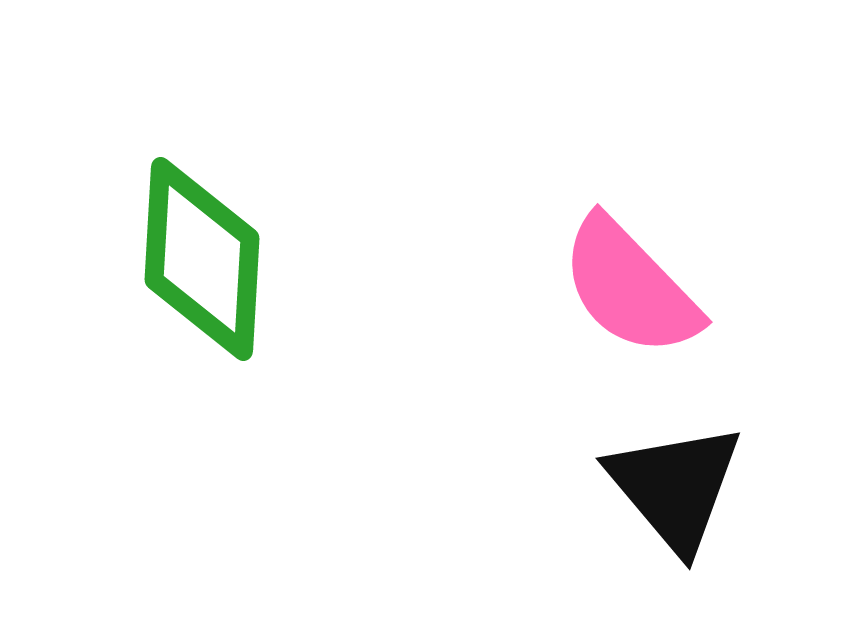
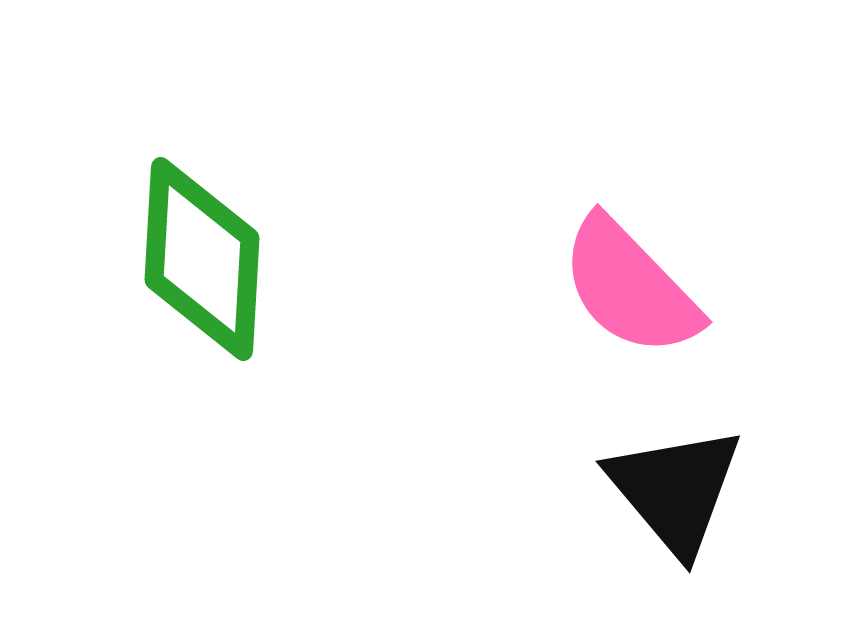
black triangle: moved 3 px down
